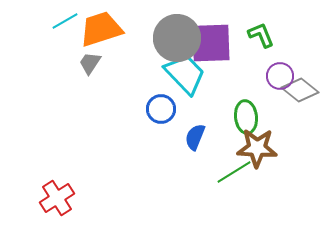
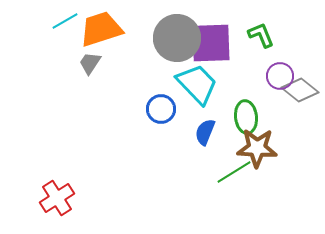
cyan trapezoid: moved 12 px right, 10 px down
blue semicircle: moved 10 px right, 5 px up
